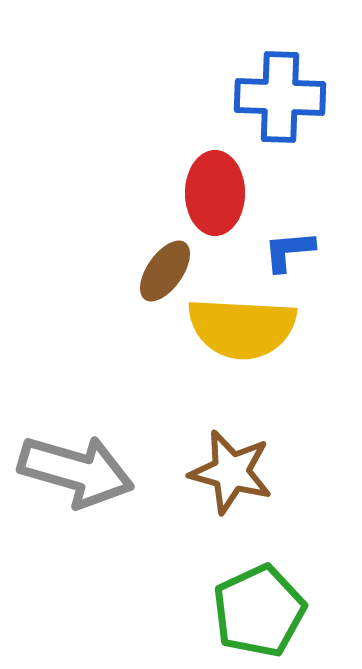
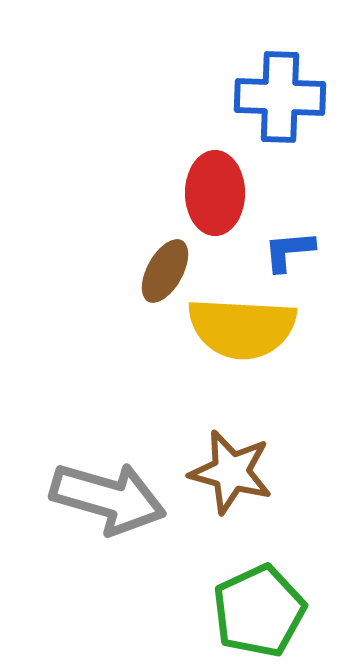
brown ellipse: rotated 6 degrees counterclockwise
gray arrow: moved 32 px right, 27 px down
